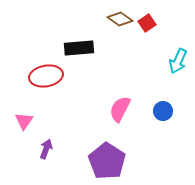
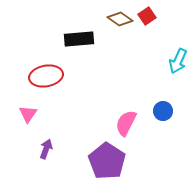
red square: moved 7 px up
black rectangle: moved 9 px up
pink semicircle: moved 6 px right, 14 px down
pink triangle: moved 4 px right, 7 px up
